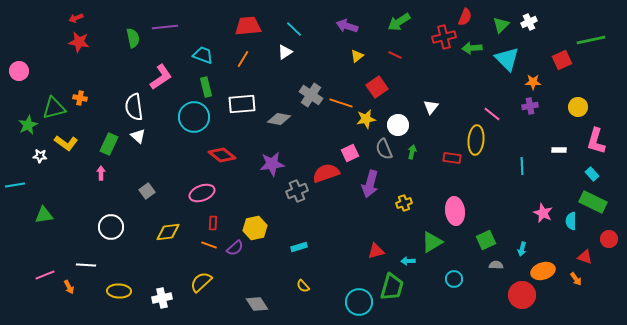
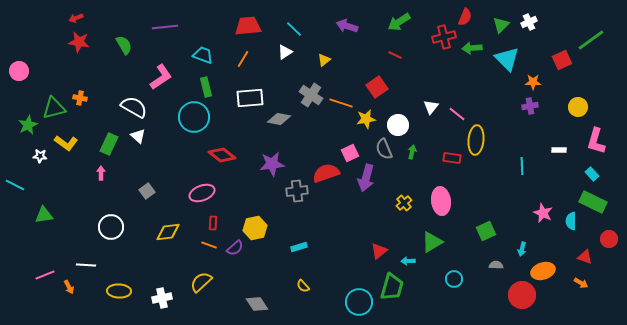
green semicircle at (133, 38): moved 9 px left, 7 px down; rotated 18 degrees counterclockwise
green line at (591, 40): rotated 24 degrees counterclockwise
yellow triangle at (357, 56): moved 33 px left, 4 px down
white rectangle at (242, 104): moved 8 px right, 6 px up
white semicircle at (134, 107): rotated 128 degrees clockwise
pink line at (492, 114): moved 35 px left
purple arrow at (370, 184): moved 4 px left, 6 px up
cyan line at (15, 185): rotated 36 degrees clockwise
gray cross at (297, 191): rotated 15 degrees clockwise
yellow cross at (404, 203): rotated 21 degrees counterclockwise
pink ellipse at (455, 211): moved 14 px left, 10 px up
green square at (486, 240): moved 9 px up
red triangle at (376, 251): moved 3 px right; rotated 24 degrees counterclockwise
orange arrow at (576, 279): moved 5 px right, 4 px down; rotated 24 degrees counterclockwise
